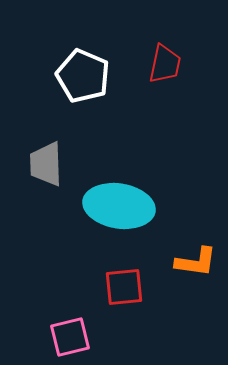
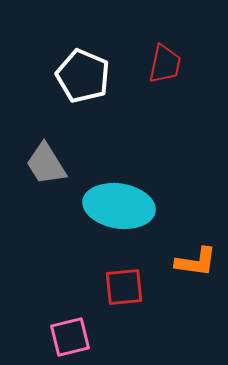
gray trapezoid: rotated 30 degrees counterclockwise
